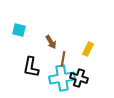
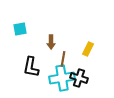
cyan square: moved 1 px right, 1 px up; rotated 24 degrees counterclockwise
brown arrow: rotated 32 degrees clockwise
